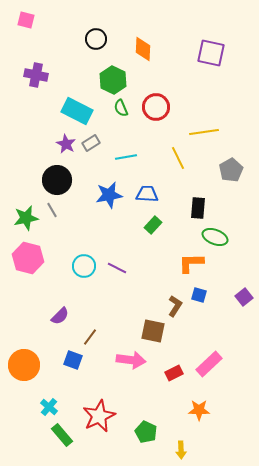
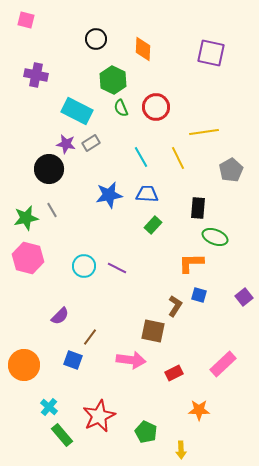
purple star at (66, 144): rotated 18 degrees counterclockwise
cyan line at (126, 157): moved 15 px right; rotated 70 degrees clockwise
black circle at (57, 180): moved 8 px left, 11 px up
pink rectangle at (209, 364): moved 14 px right
